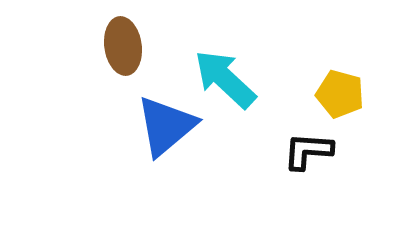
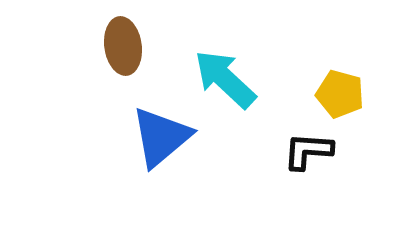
blue triangle: moved 5 px left, 11 px down
